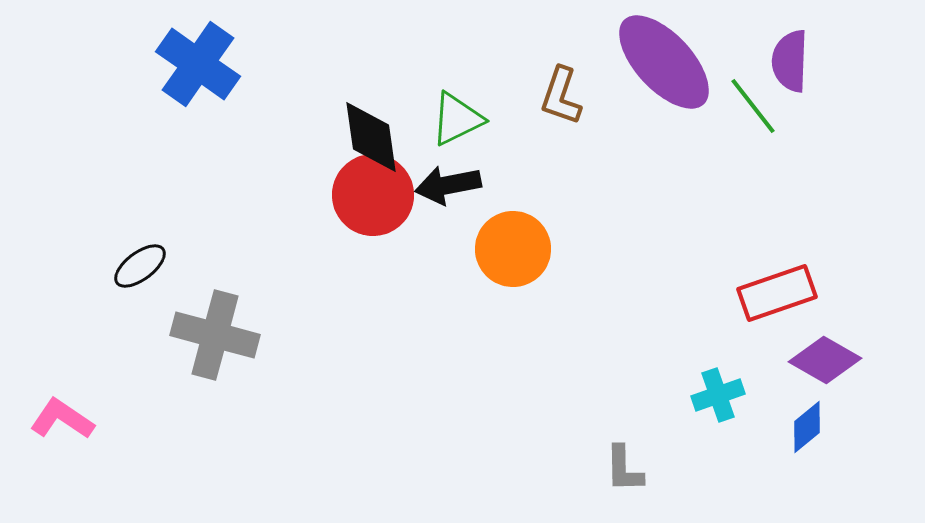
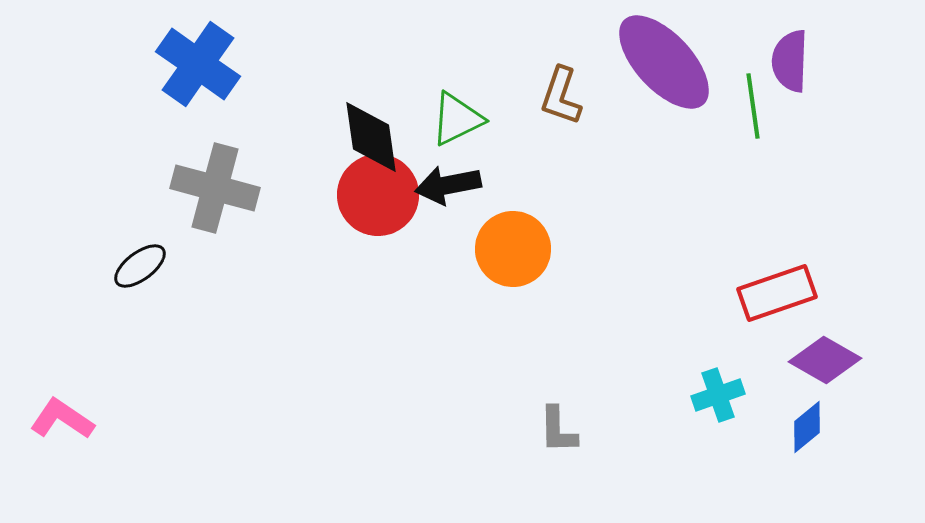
green line: rotated 30 degrees clockwise
red circle: moved 5 px right
gray cross: moved 147 px up
gray L-shape: moved 66 px left, 39 px up
